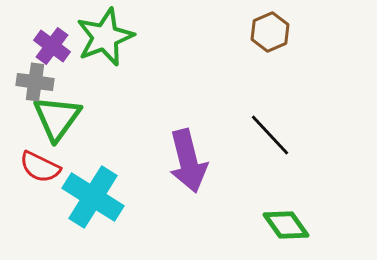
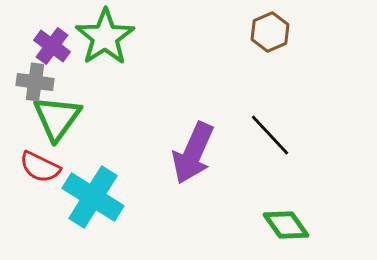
green star: rotated 12 degrees counterclockwise
purple arrow: moved 5 px right, 8 px up; rotated 38 degrees clockwise
